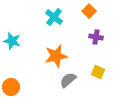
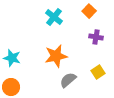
cyan star: moved 17 px down
yellow square: rotated 32 degrees clockwise
